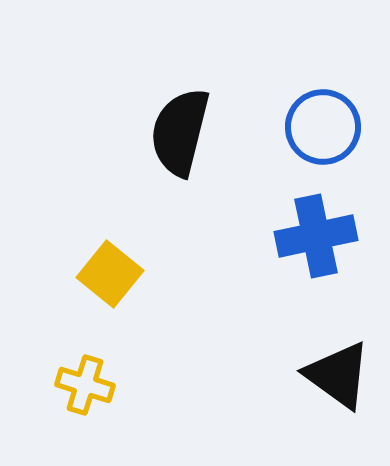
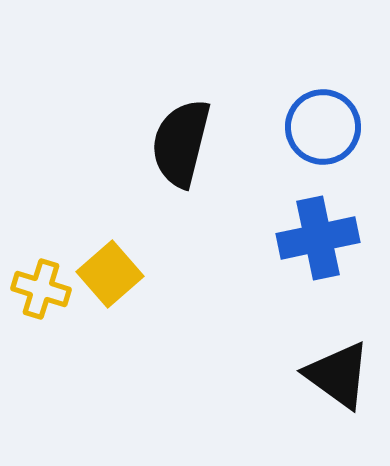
black semicircle: moved 1 px right, 11 px down
blue cross: moved 2 px right, 2 px down
yellow square: rotated 10 degrees clockwise
yellow cross: moved 44 px left, 96 px up
